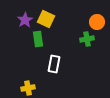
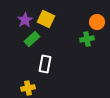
green rectangle: moved 6 px left; rotated 56 degrees clockwise
white rectangle: moved 9 px left
